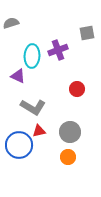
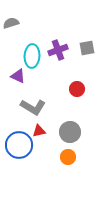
gray square: moved 15 px down
